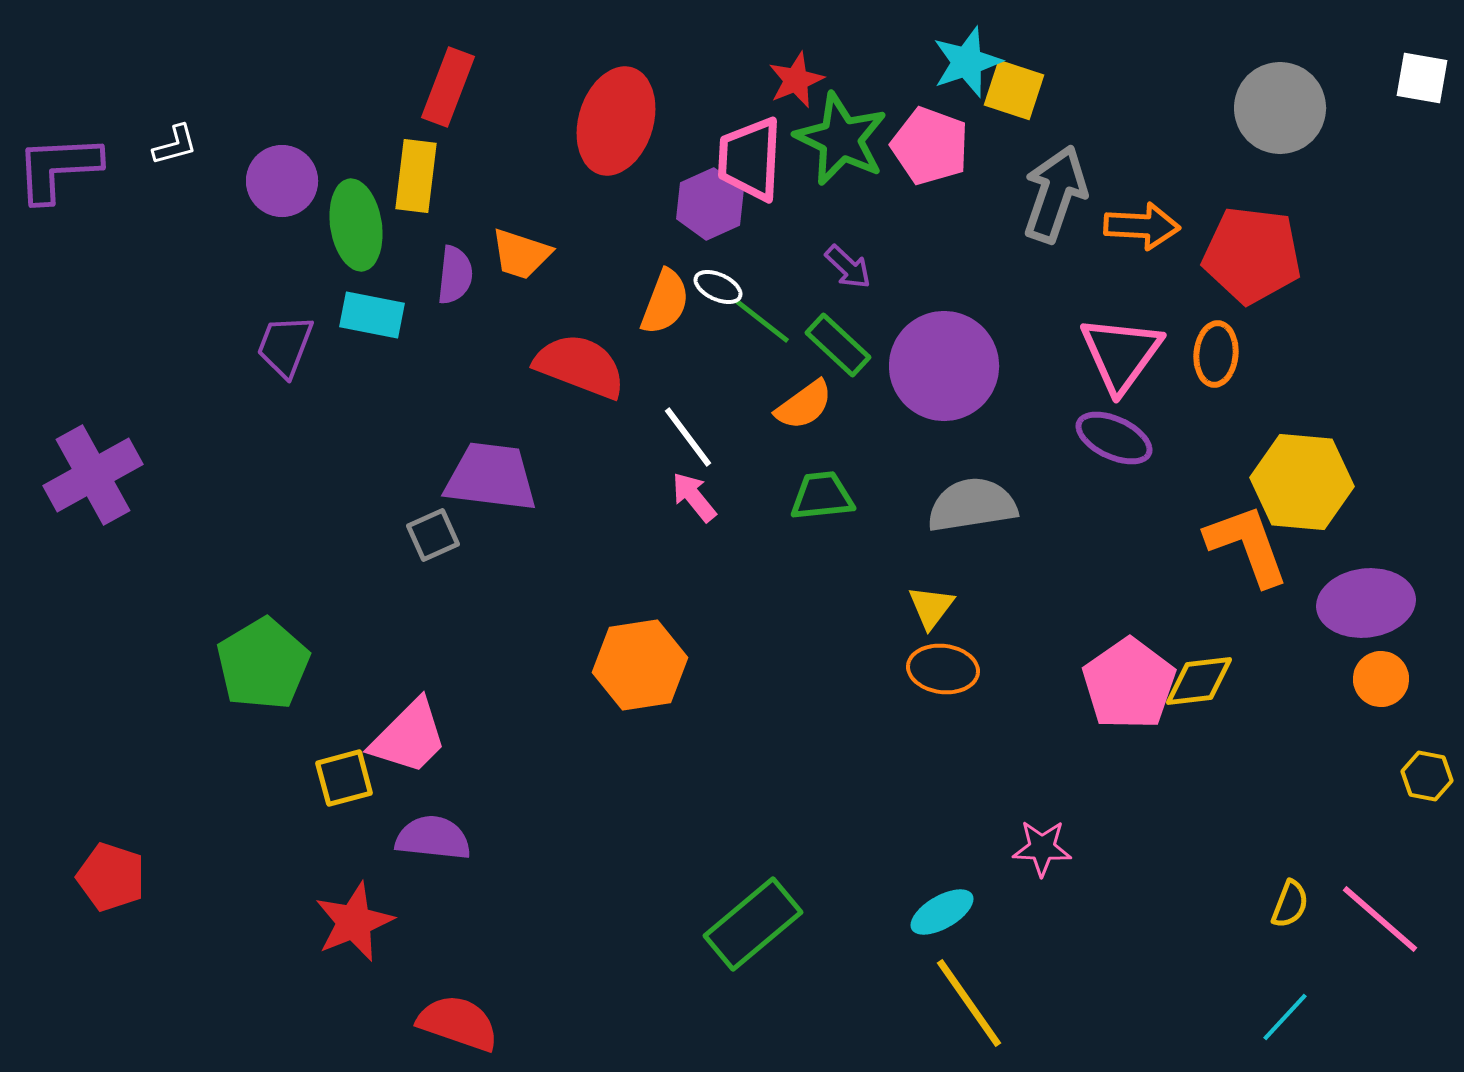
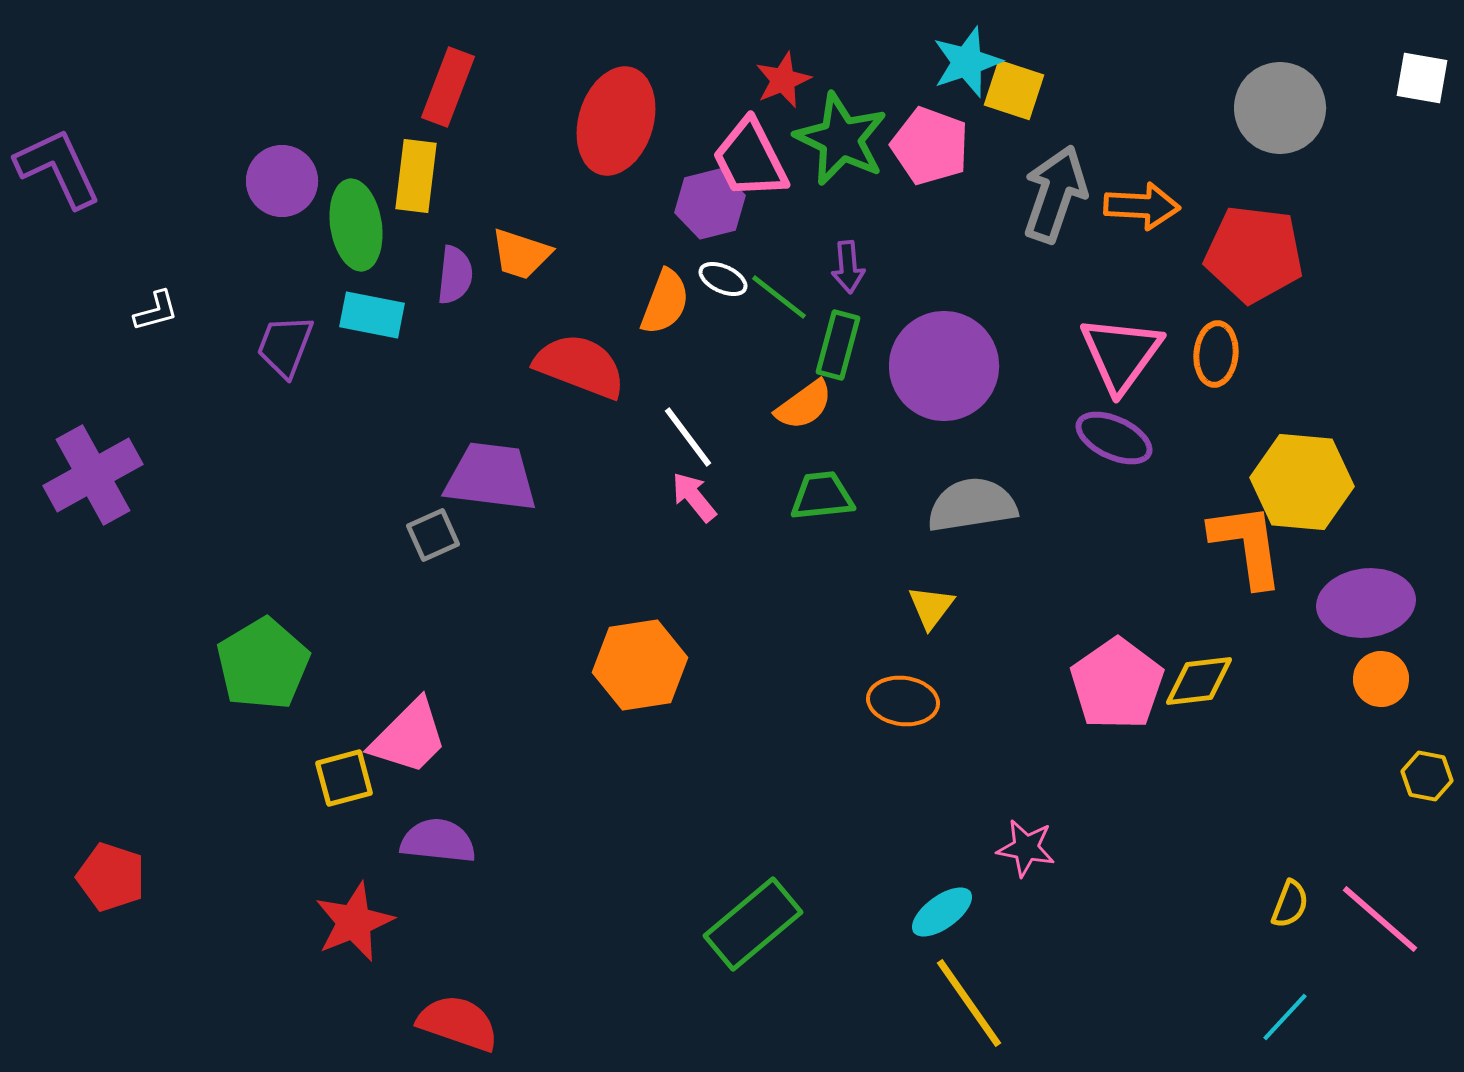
red star at (796, 80): moved 13 px left
white L-shape at (175, 145): moved 19 px left, 166 px down
pink trapezoid at (750, 159): rotated 30 degrees counterclockwise
purple L-shape at (58, 168): rotated 68 degrees clockwise
purple hexagon at (710, 204): rotated 10 degrees clockwise
orange arrow at (1142, 226): moved 20 px up
red pentagon at (1252, 255): moved 2 px right, 1 px up
purple arrow at (848, 267): rotated 42 degrees clockwise
white ellipse at (718, 287): moved 5 px right, 8 px up
green line at (762, 321): moved 17 px right, 24 px up
green rectangle at (838, 345): rotated 62 degrees clockwise
orange L-shape at (1247, 545): rotated 12 degrees clockwise
orange ellipse at (943, 669): moved 40 px left, 32 px down
pink pentagon at (1129, 684): moved 12 px left
purple semicircle at (433, 838): moved 5 px right, 3 px down
pink star at (1042, 848): moved 16 px left; rotated 8 degrees clockwise
cyan ellipse at (942, 912): rotated 6 degrees counterclockwise
